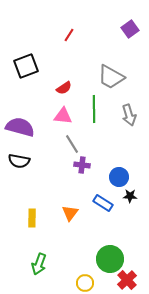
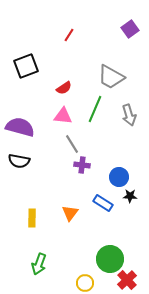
green line: moved 1 px right; rotated 24 degrees clockwise
